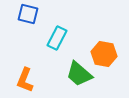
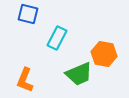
green trapezoid: rotated 64 degrees counterclockwise
